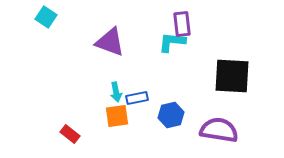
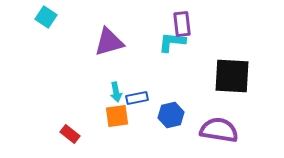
purple triangle: moved 1 px left; rotated 36 degrees counterclockwise
